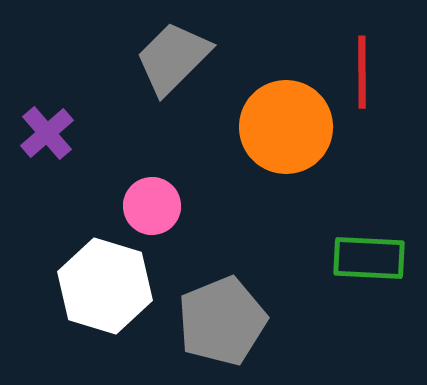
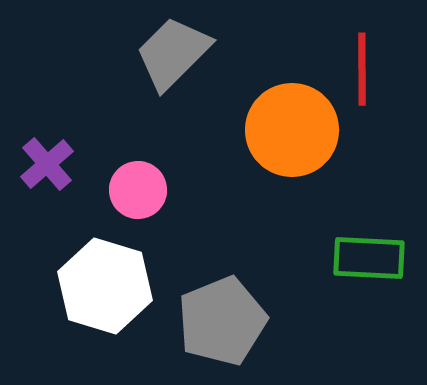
gray trapezoid: moved 5 px up
red line: moved 3 px up
orange circle: moved 6 px right, 3 px down
purple cross: moved 31 px down
pink circle: moved 14 px left, 16 px up
